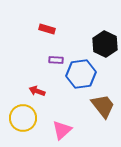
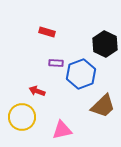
red rectangle: moved 3 px down
purple rectangle: moved 3 px down
blue hexagon: rotated 12 degrees counterclockwise
brown trapezoid: rotated 84 degrees clockwise
yellow circle: moved 1 px left, 1 px up
pink triangle: rotated 30 degrees clockwise
